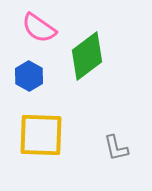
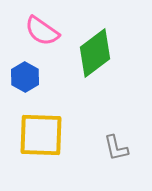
pink semicircle: moved 3 px right, 3 px down
green diamond: moved 8 px right, 3 px up
blue hexagon: moved 4 px left, 1 px down
